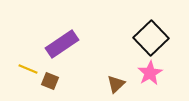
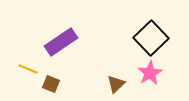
purple rectangle: moved 1 px left, 2 px up
brown square: moved 1 px right, 3 px down
